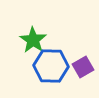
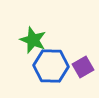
green star: rotated 12 degrees counterclockwise
